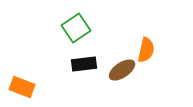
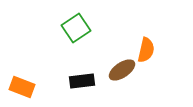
black rectangle: moved 2 px left, 17 px down
